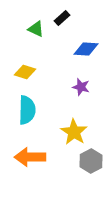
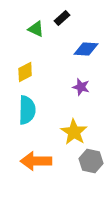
yellow diamond: rotated 45 degrees counterclockwise
orange arrow: moved 6 px right, 4 px down
gray hexagon: rotated 20 degrees counterclockwise
